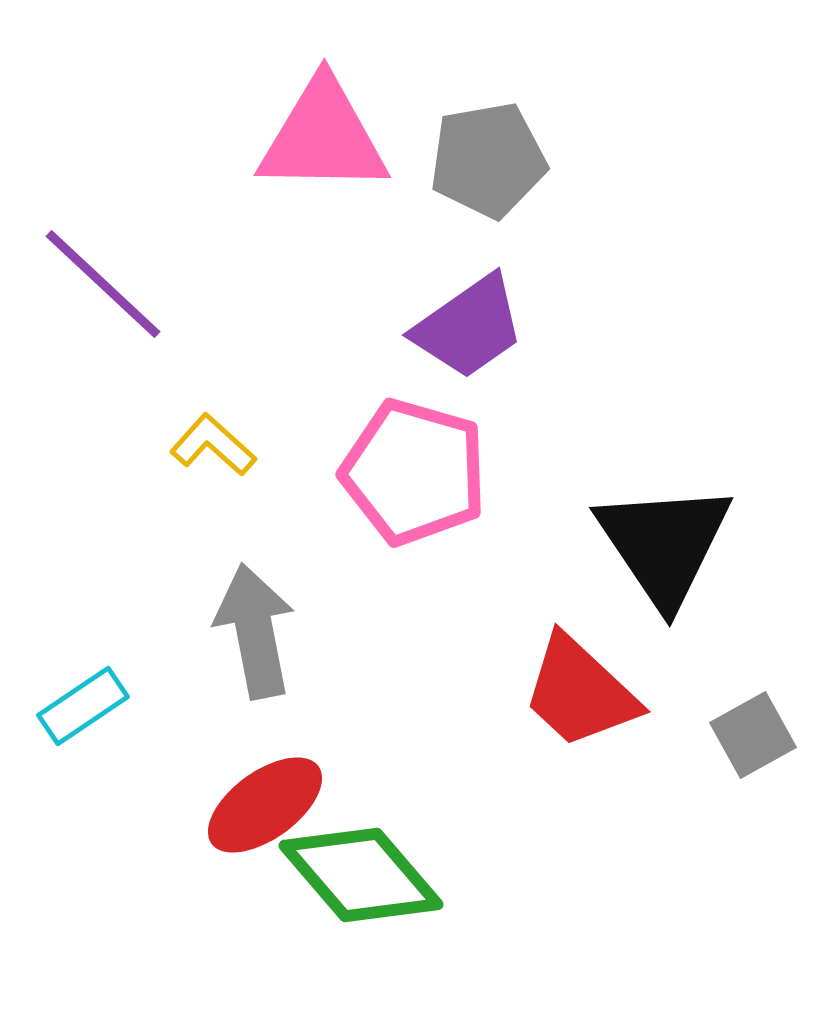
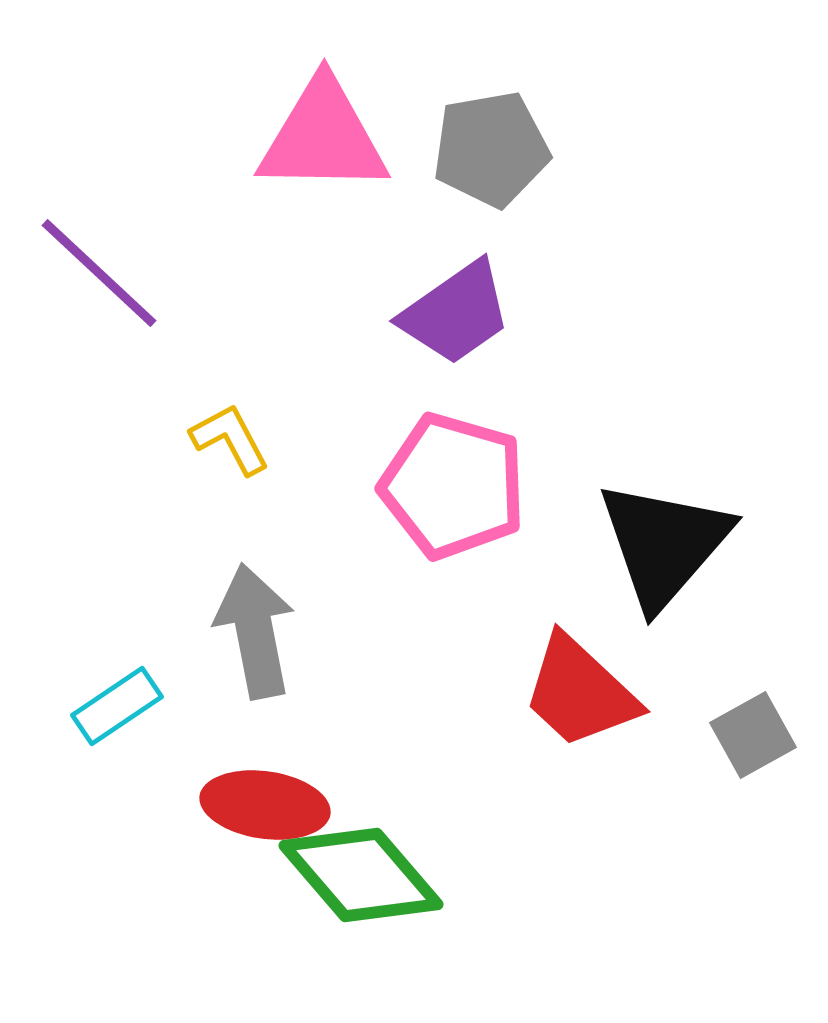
gray pentagon: moved 3 px right, 11 px up
purple line: moved 4 px left, 11 px up
purple trapezoid: moved 13 px left, 14 px up
yellow L-shape: moved 17 px right, 6 px up; rotated 20 degrees clockwise
pink pentagon: moved 39 px right, 14 px down
black triangle: rotated 15 degrees clockwise
cyan rectangle: moved 34 px right
red ellipse: rotated 44 degrees clockwise
